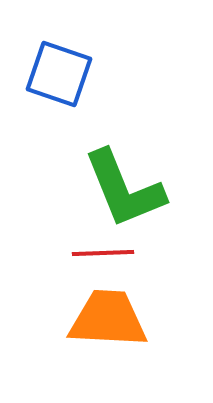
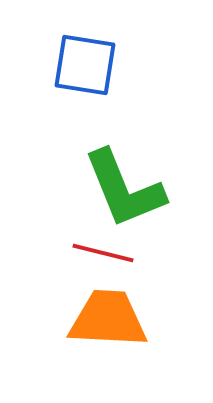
blue square: moved 26 px right, 9 px up; rotated 10 degrees counterclockwise
red line: rotated 16 degrees clockwise
